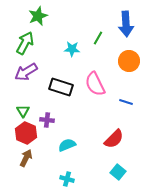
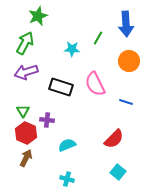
purple arrow: rotated 15 degrees clockwise
